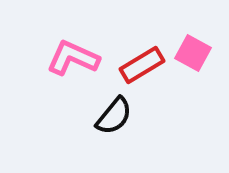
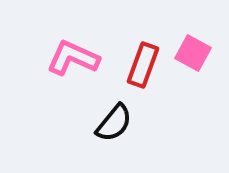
red rectangle: moved 1 px right; rotated 39 degrees counterclockwise
black semicircle: moved 7 px down
